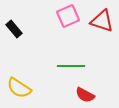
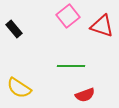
pink square: rotated 15 degrees counterclockwise
red triangle: moved 5 px down
red semicircle: rotated 48 degrees counterclockwise
